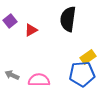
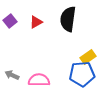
red triangle: moved 5 px right, 8 px up
